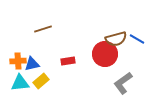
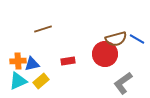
cyan triangle: moved 2 px left, 2 px up; rotated 18 degrees counterclockwise
